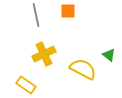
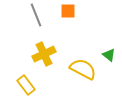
gray line: rotated 10 degrees counterclockwise
yellow rectangle: rotated 18 degrees clockwise
